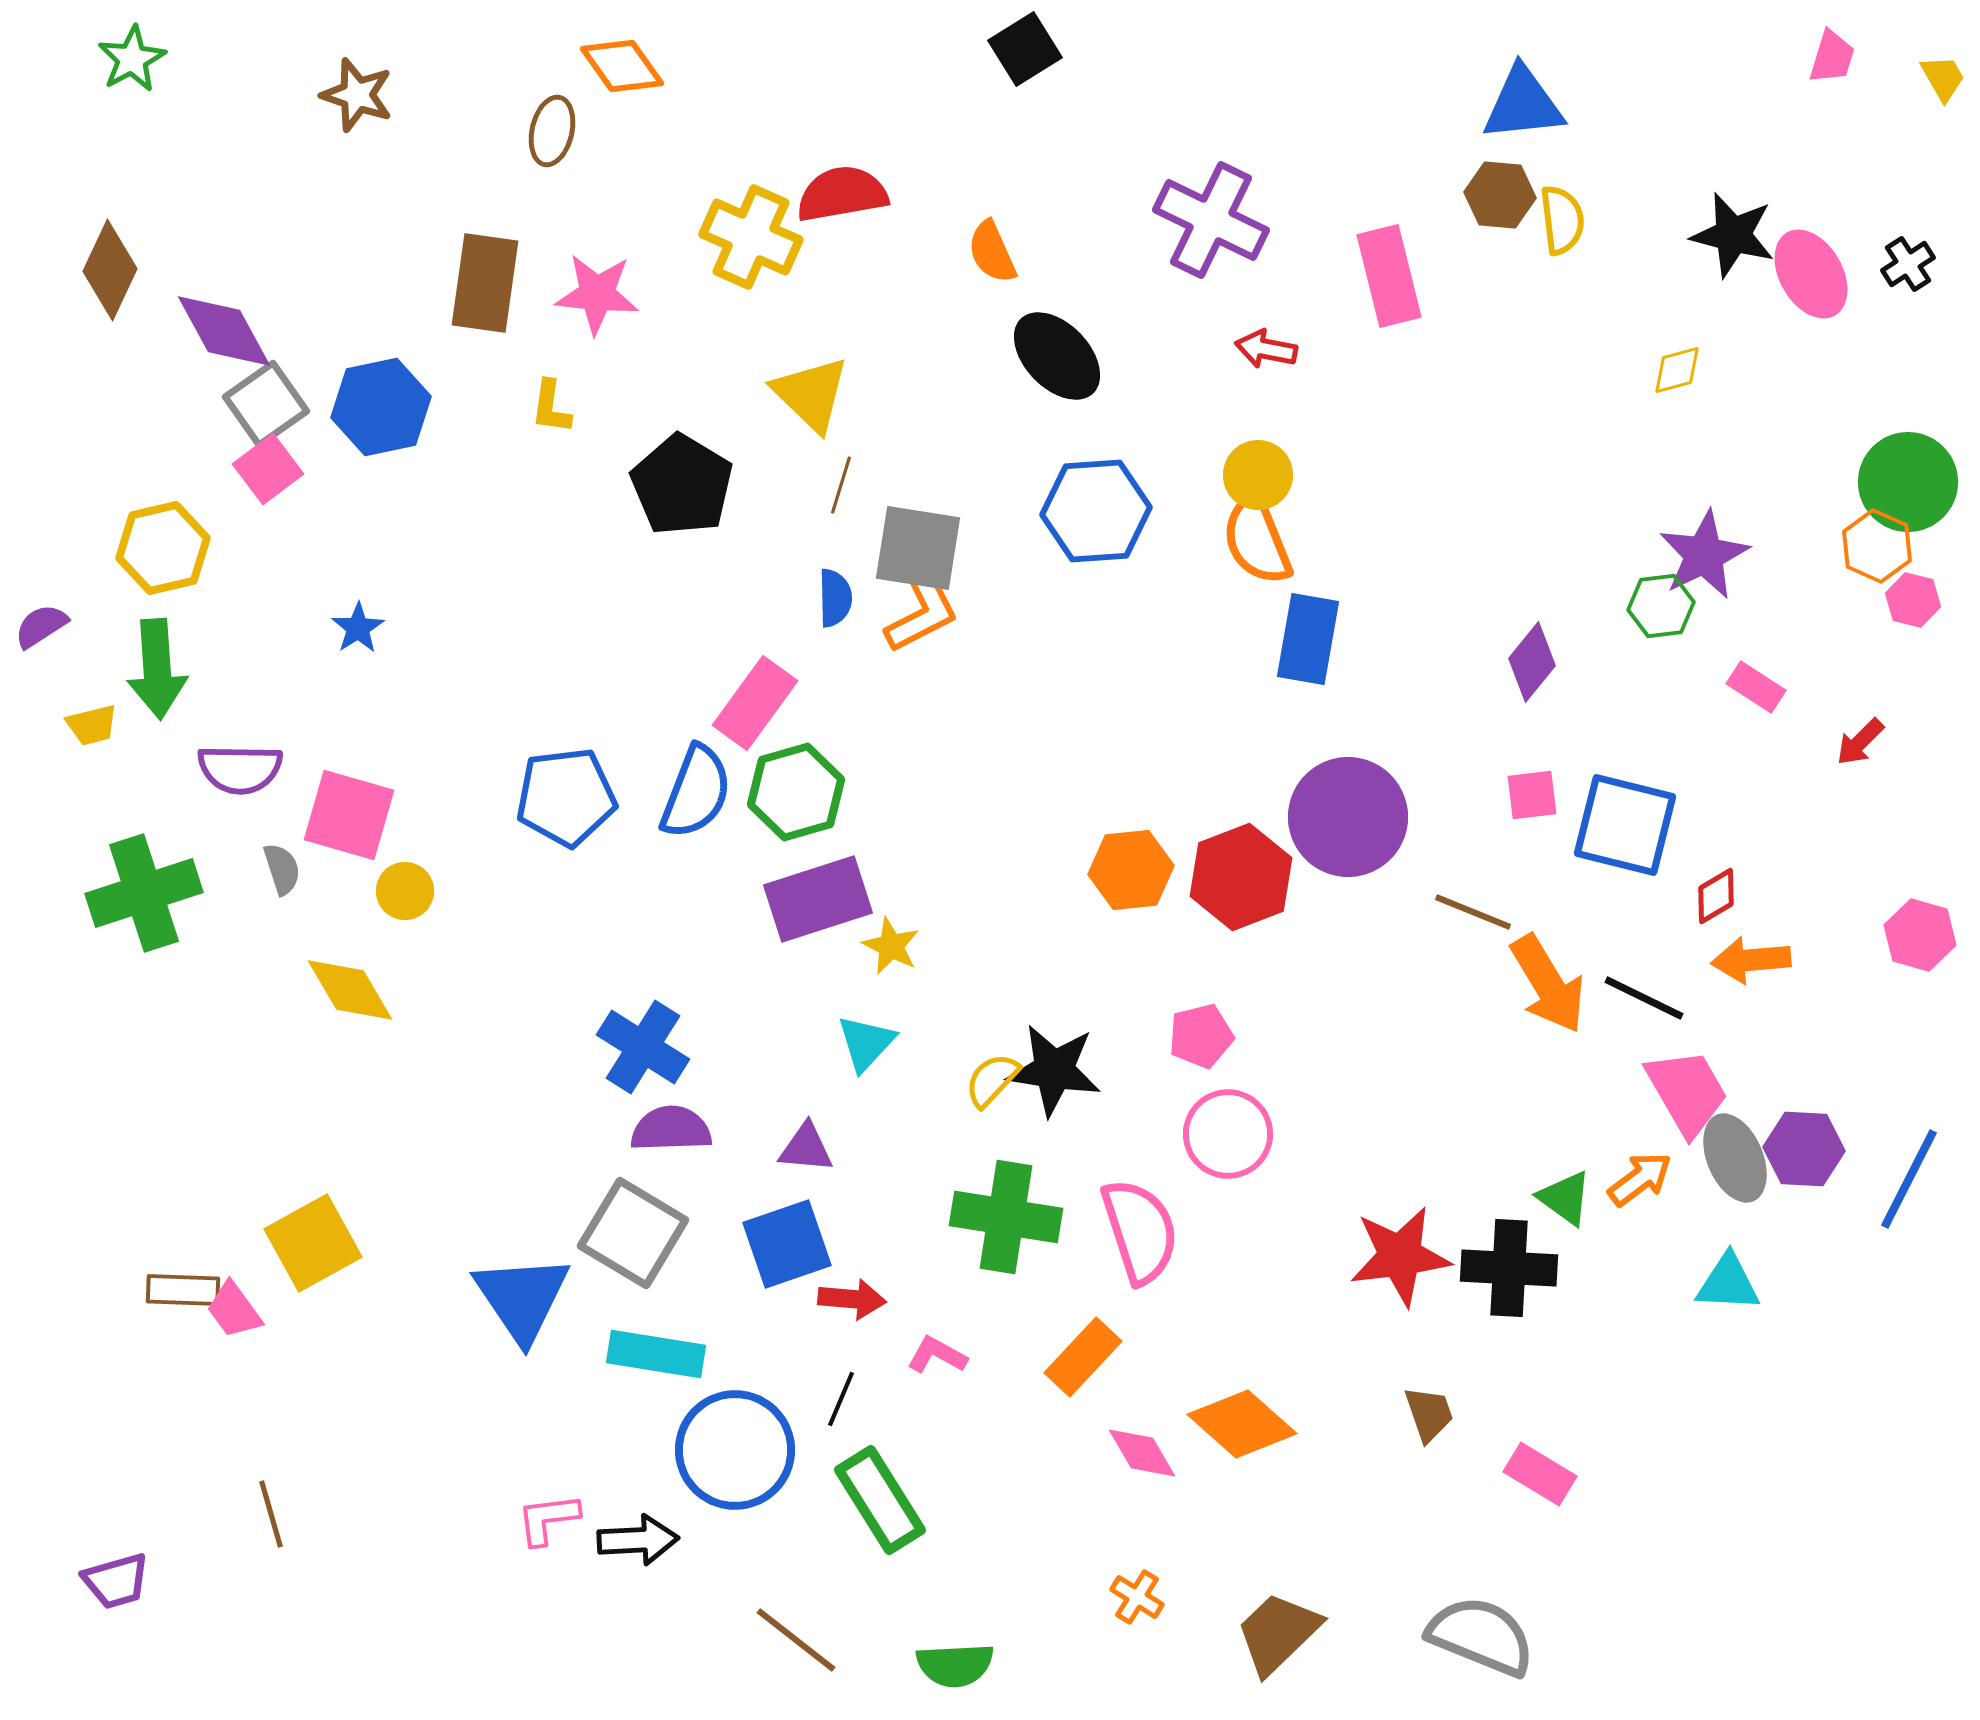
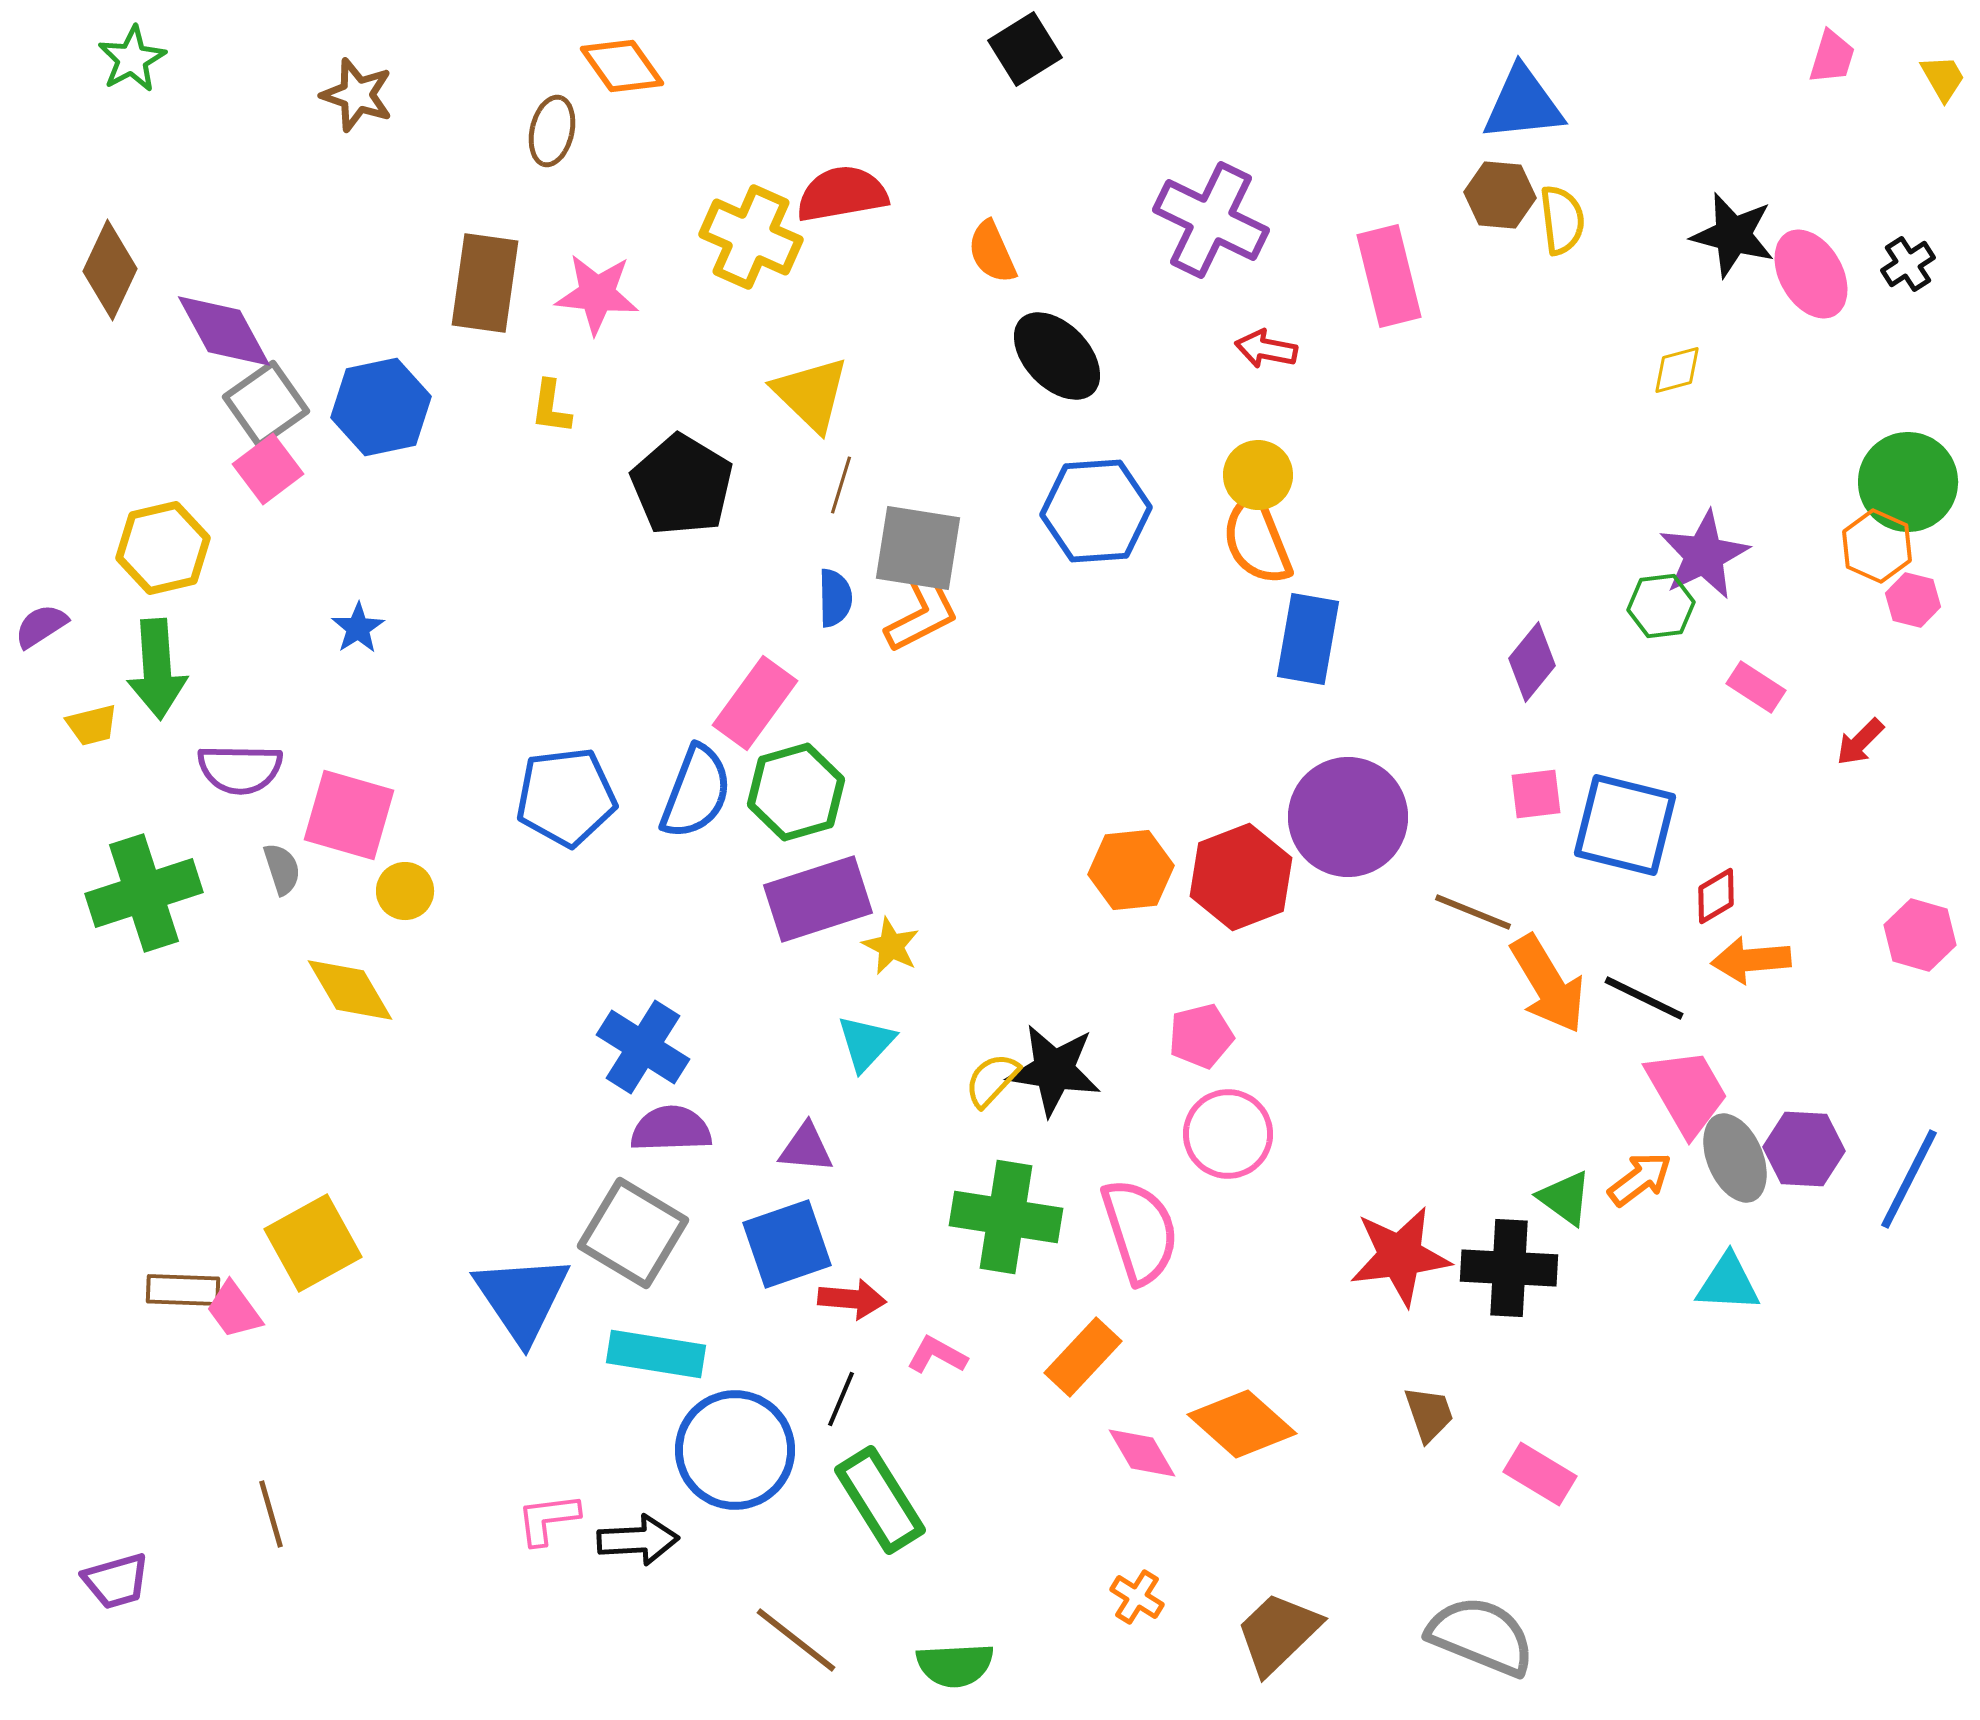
pink square at (1532, 795): moved 4 px right, 1 px up
